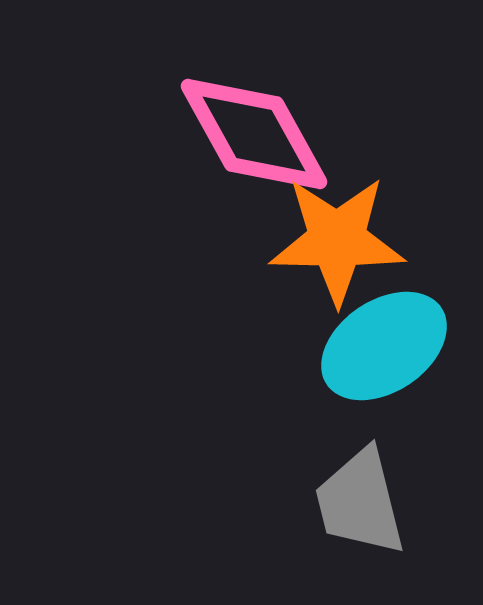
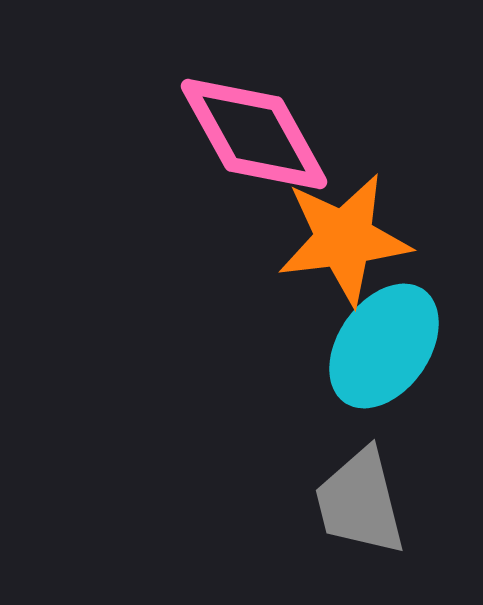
orange star: moved 7 px right, 1 px up; rotated 8 degrees counterclockwise
cyan ellipse: rotated 21 degrees counterclockwise
